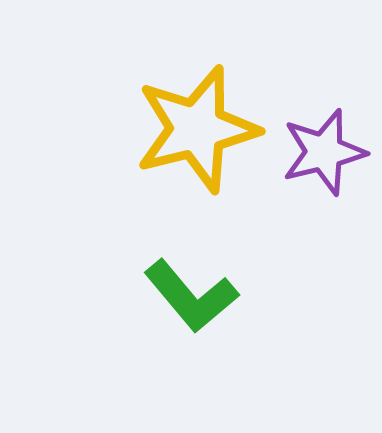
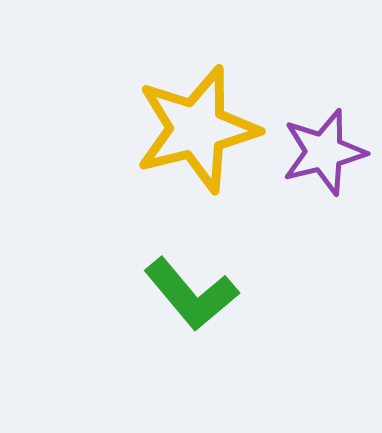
green L-shape: moved 2 px up
